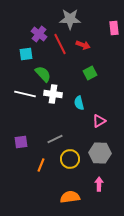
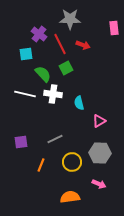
green square: moved 24 px left, 5 px up
yellow circle: moved 2 px right, 3 px down
pink arrow: rotated 112 degrees clockwise
